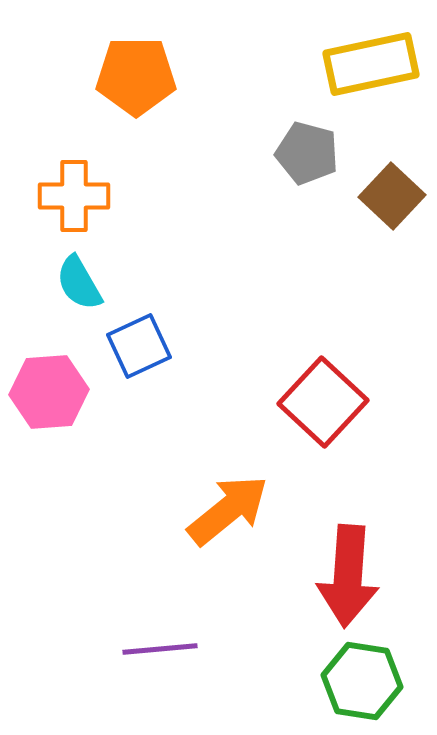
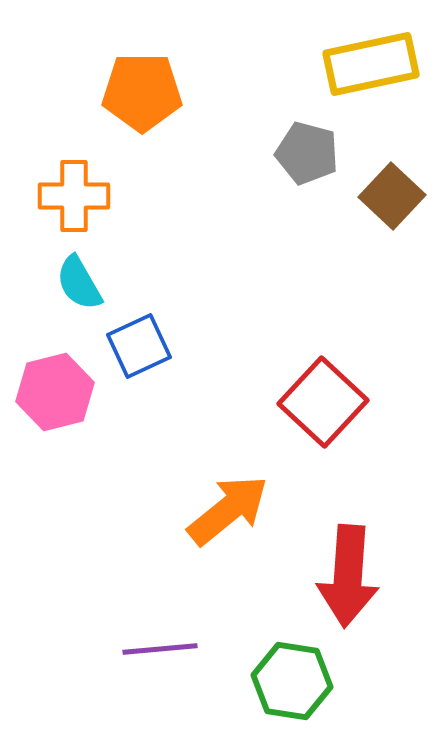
orange pentagon: moved 6 px right, 16 px down
pink hexagon: moved 6 px right; rotated 10 degrees counterclockwise
green hexagon: moved 70 px left
